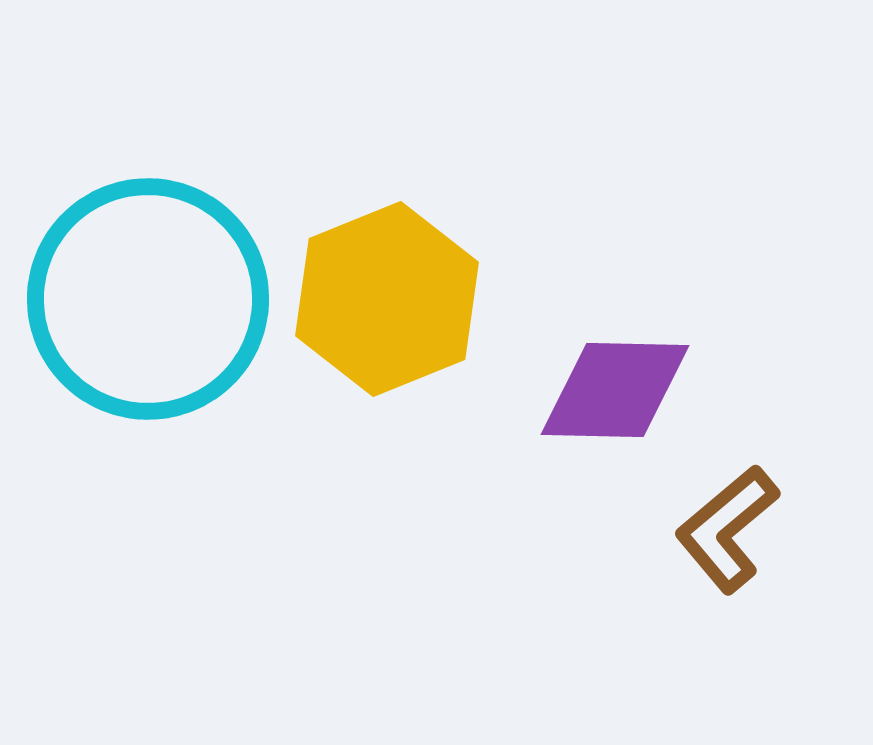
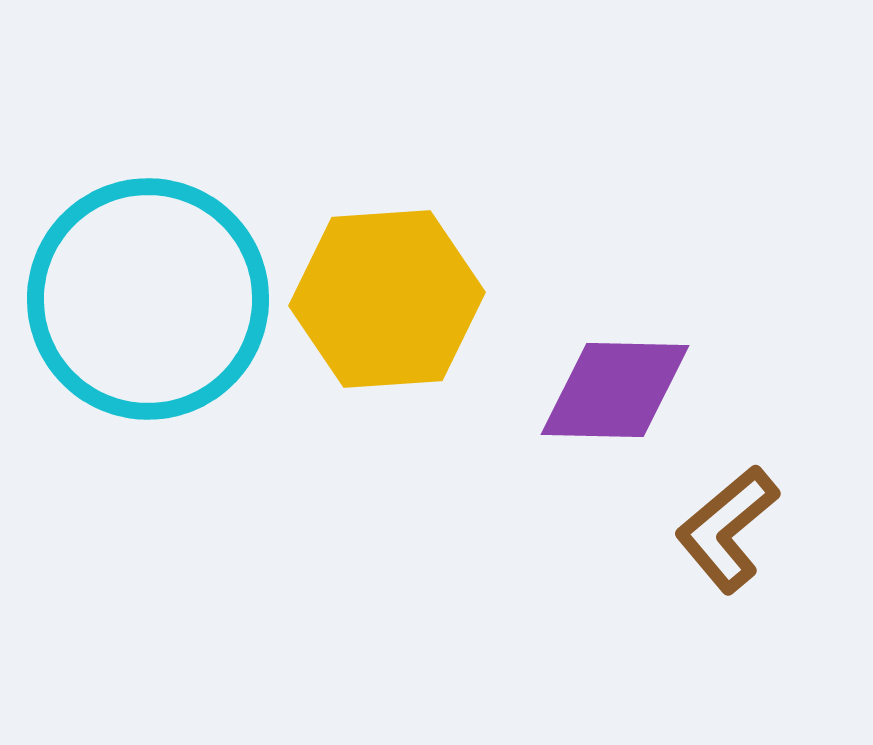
yellow hexagon: rotated 18 degrees clockwise
